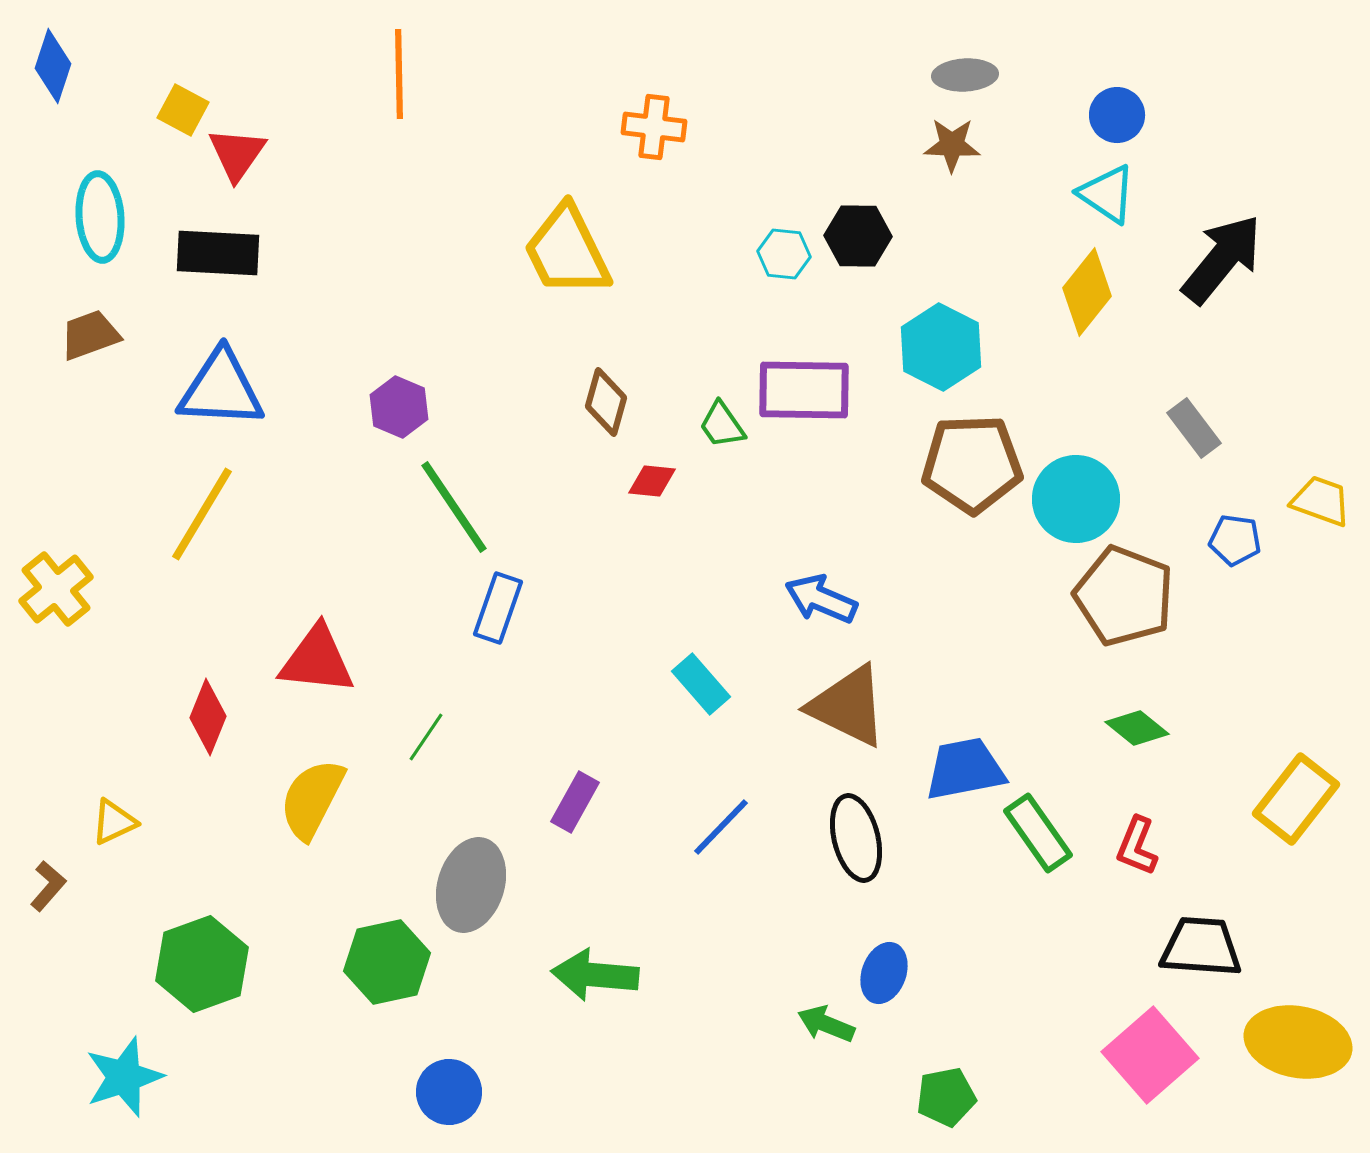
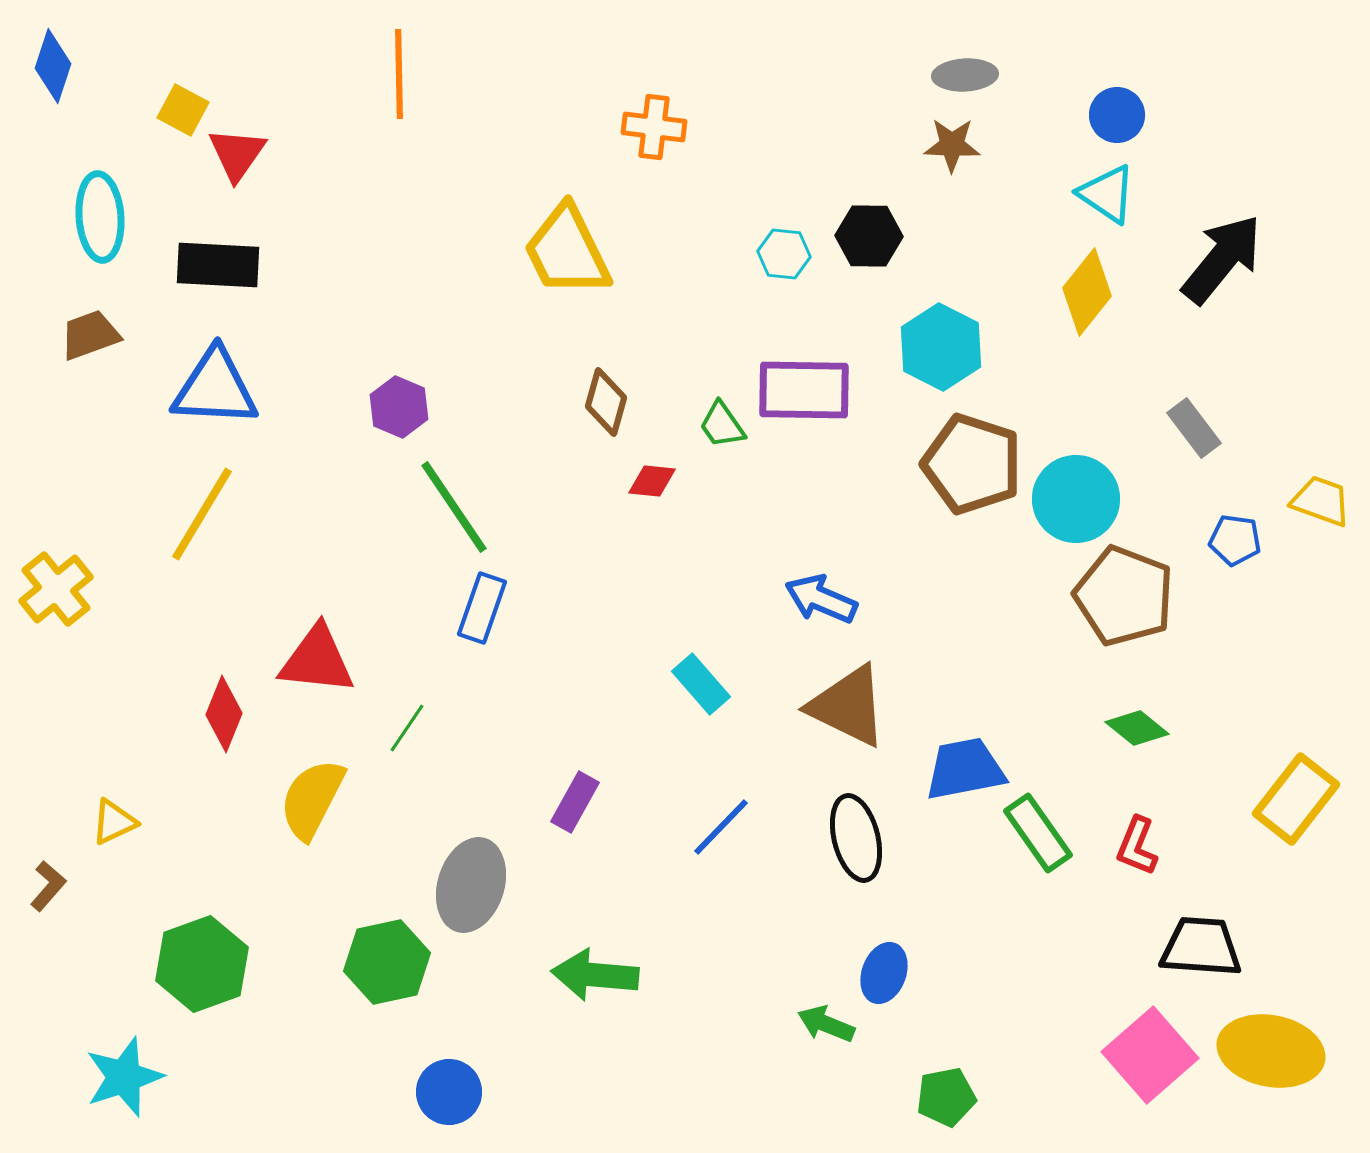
black hexagon at (858, 236): moved 11 px right
black rectangle at (218, 253): moved 12 px down
blue triangle at (221, 389): moved 6 px left, 1 px up
brown pentagon at (972, 464): rotated 20 degrees clockwise
blue rectangle at (498, 608): moved 16 px left
red diamond at (208, 717): moved 16 px right, 3 px up
green line at (426, 737): moved 19 px left, 9 px up
yellow ellipse at (1298, 1042): moved 27 px left, 9 px down
